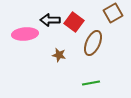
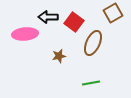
black arrow: moved 2 px left, 3 px up
brown star: moved 1 px down; rotated 24 degrees counterclockwise
